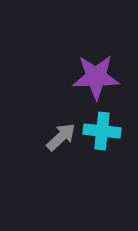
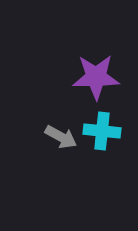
gray arrow: rotated 72 degrees clockwise
